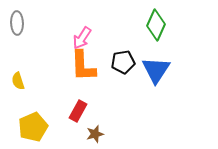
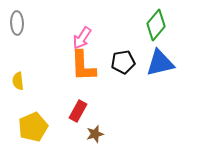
green diamond: rotated 16 degrees clockwise
blue triangle: moved 4 px right, 7 px up; rotated 44 degrees clockwise
yellow semicircle: rotated 12 degrees clockwise
